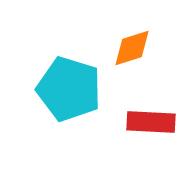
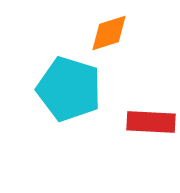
orange diamond: moved 23 px left, 15 px up
